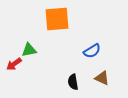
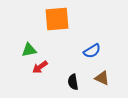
red arrow: moved 26 px right, 3 px down
